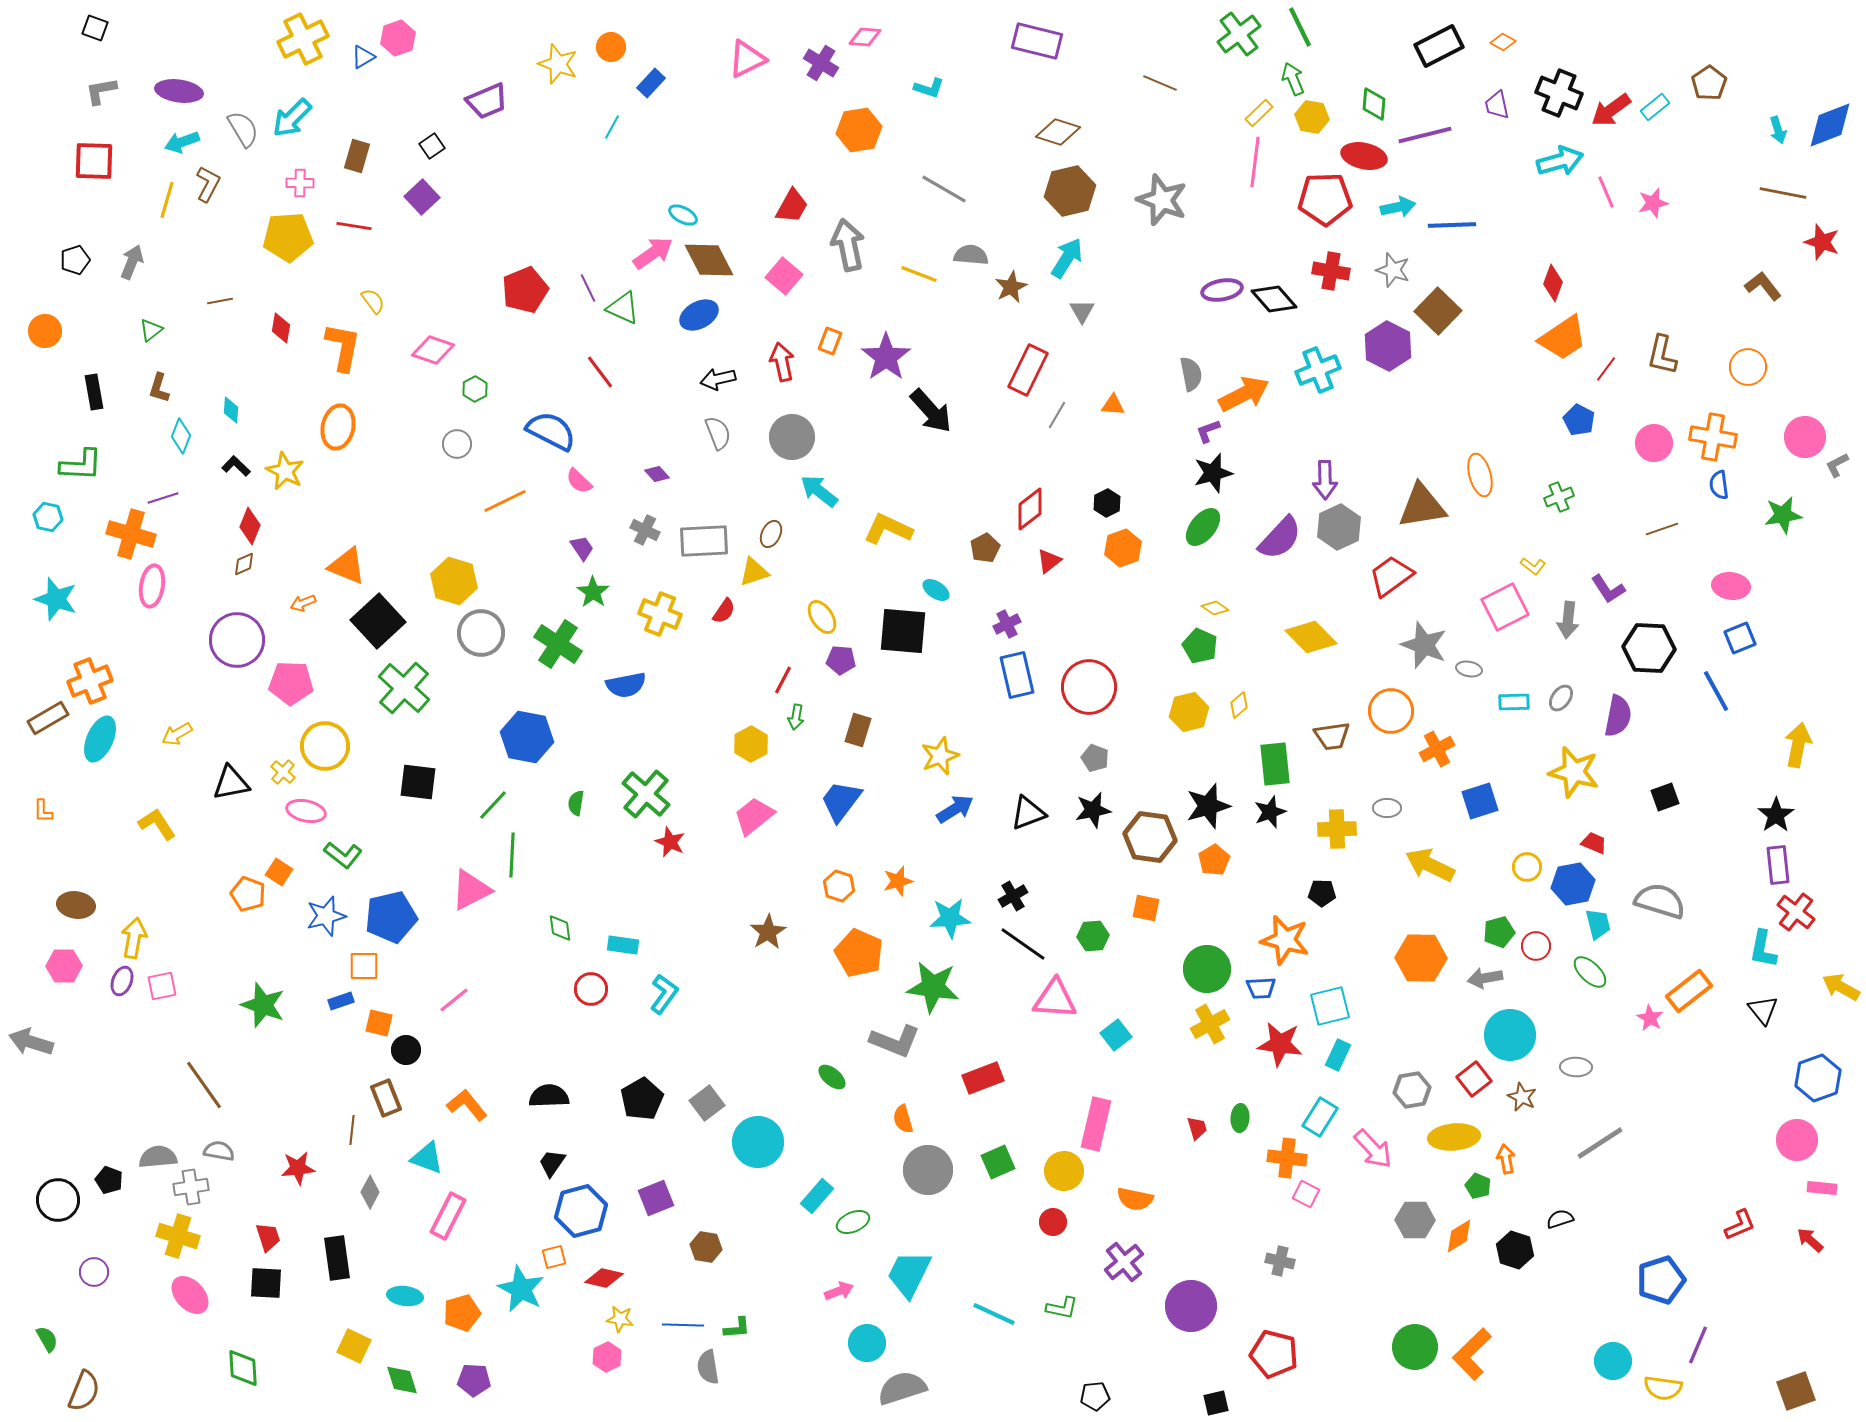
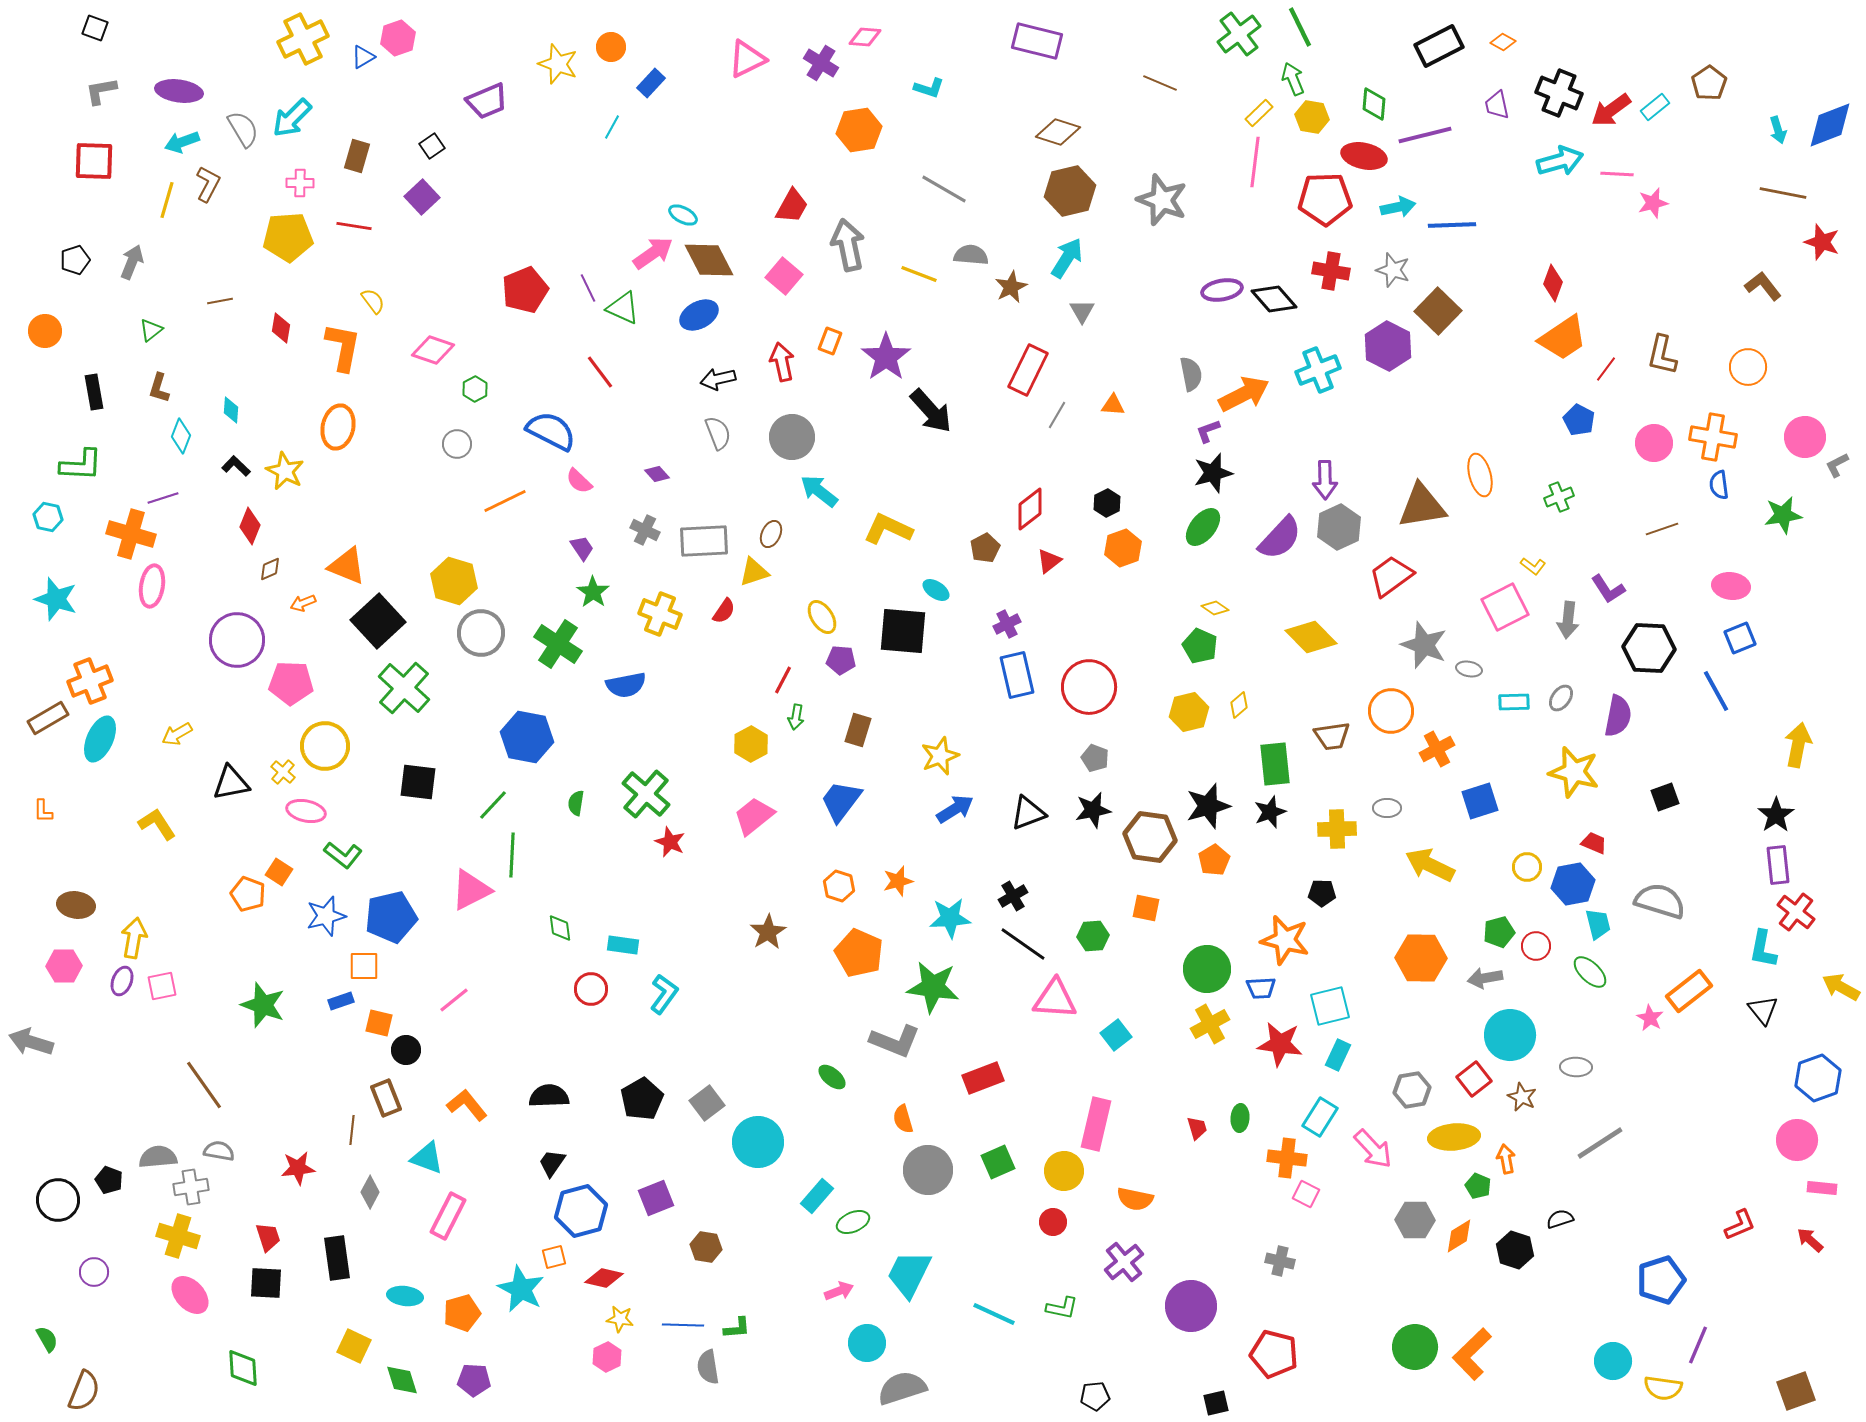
pink line at (1606, 192): moved 11 px right, 18 px up; rotated 64 degrees counterclockwise
brown diamond at (244, 564): moved 26 px right, 5 px down
